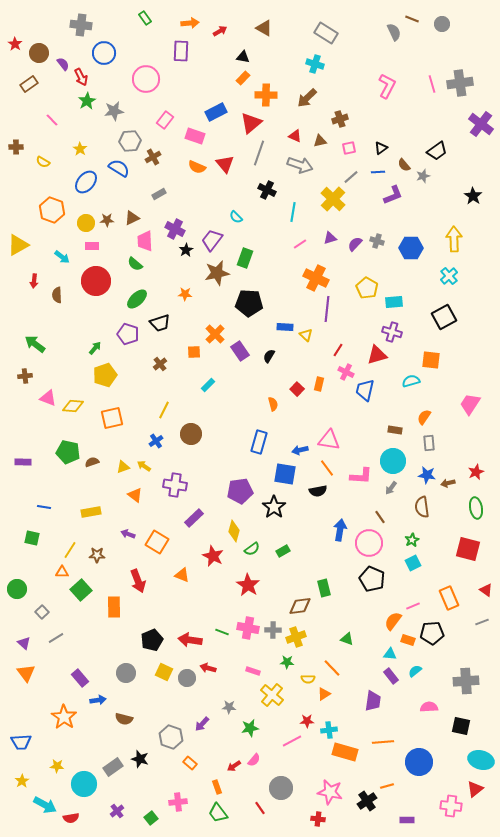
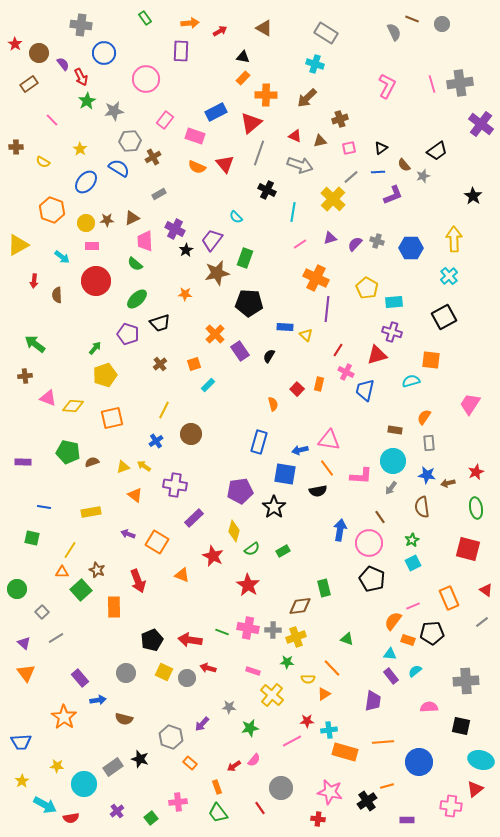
orange square at (194, 352): moved 12 px down; rotated 16 degrees counterclockwise
brown star at (97, 555): moved 15 px down; rotated 21 degrees clockwise
gray line at (482, 622): rotated 16 degrees counterclockwise
